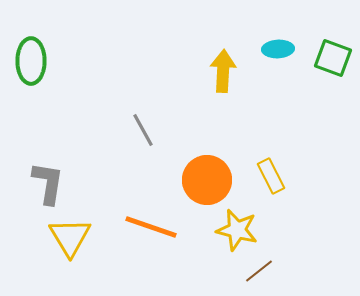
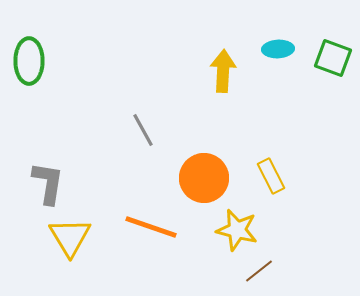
green ellipse: moved 2 px left
orange circle: moved 3 px left, 2 px up
